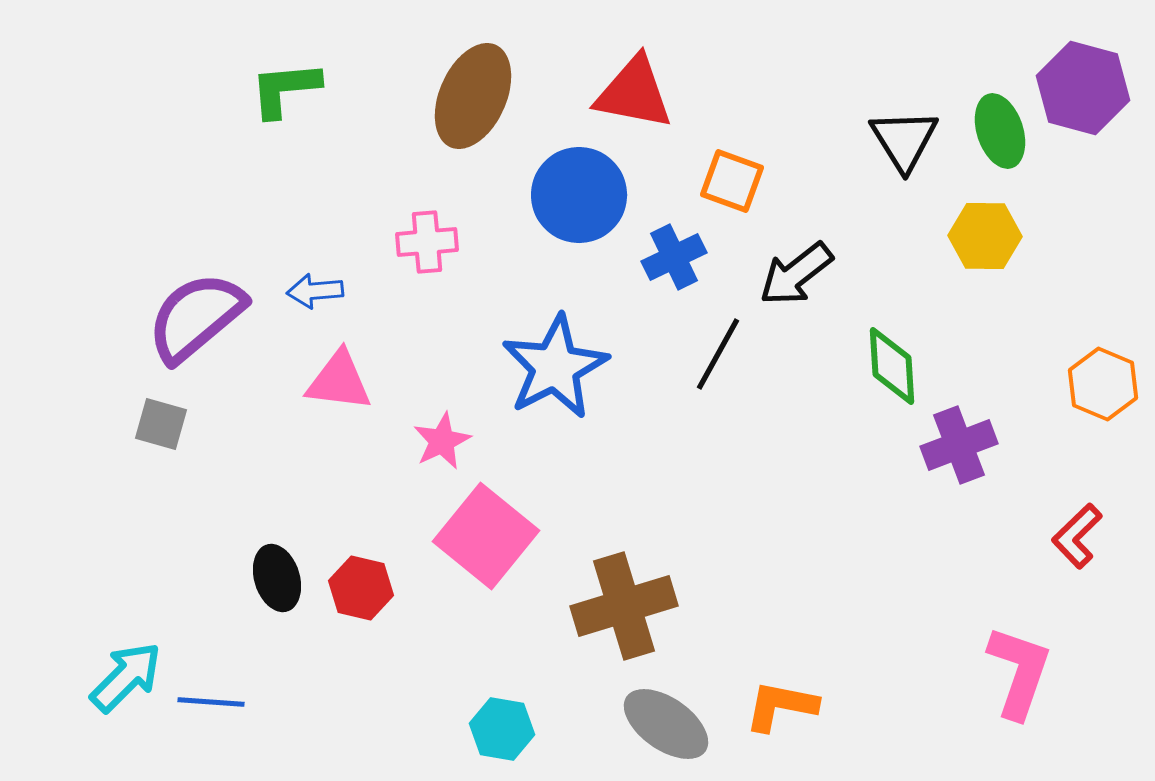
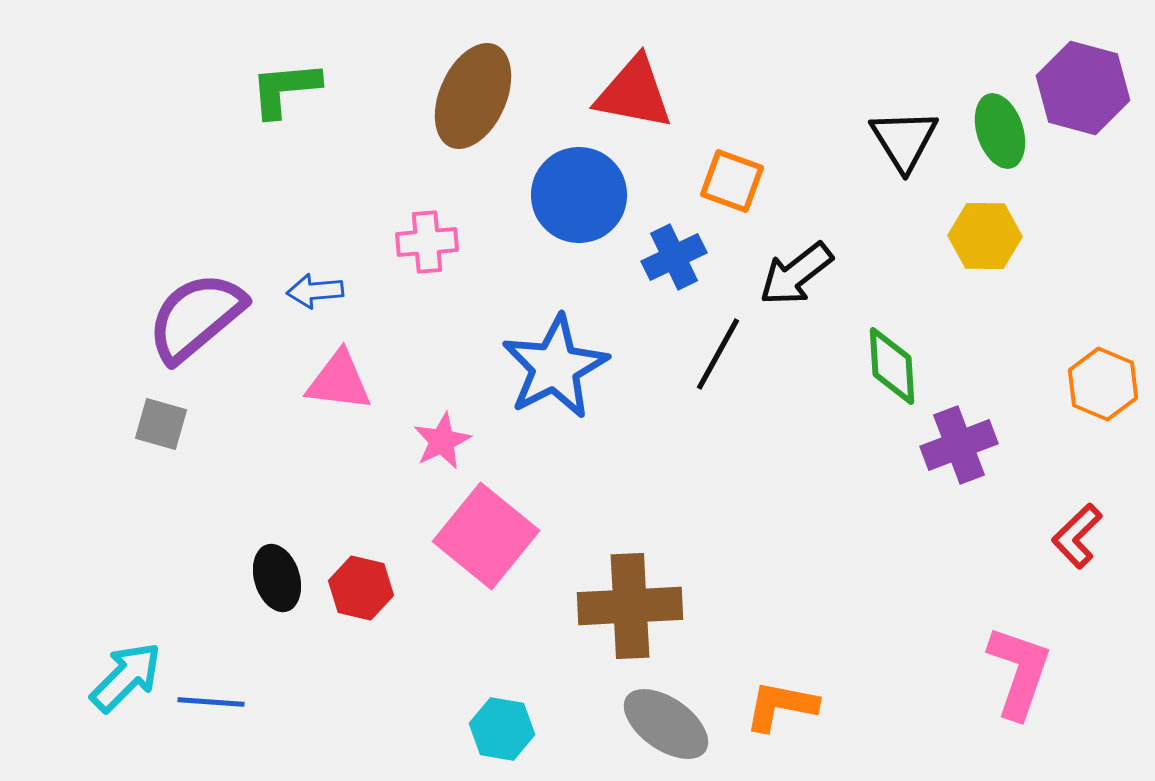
brown cross: moved 6 px right; rotated 14 degrees clockwise
